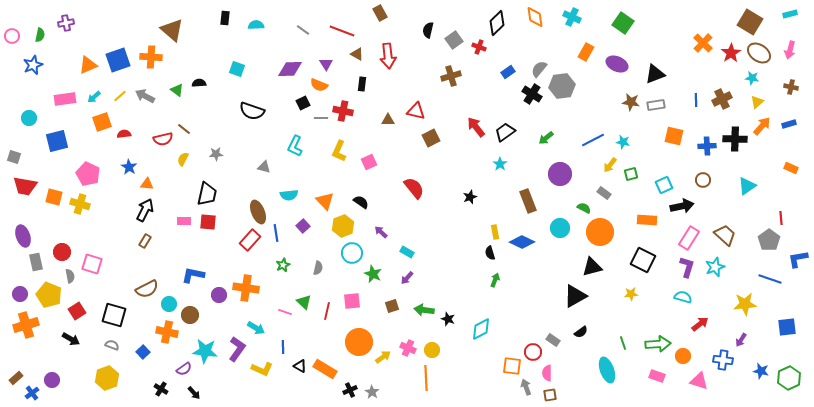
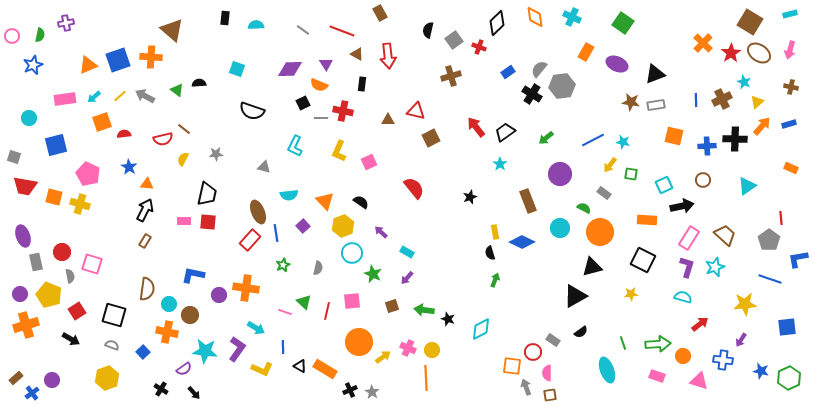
cyan star at (752, 78): moved 8 px left, 4 px down; rotated 16 degrees clockwise
blue square at (57, 141): moved 1 px left, 4 px down
green square at (631, 174): rotated 24 degrees clockwise
brown semicircle at (147, 289): rotated 55 degrees counterclockwise
